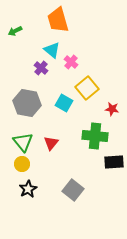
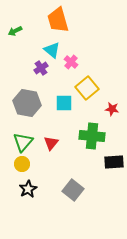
purple cross: rotated 16 degrees clockwise
cyan square: rotated 30 degrees counterclockwise
green cross: moved 3 px left
green triangle: rotated 20 degrees clockwise
